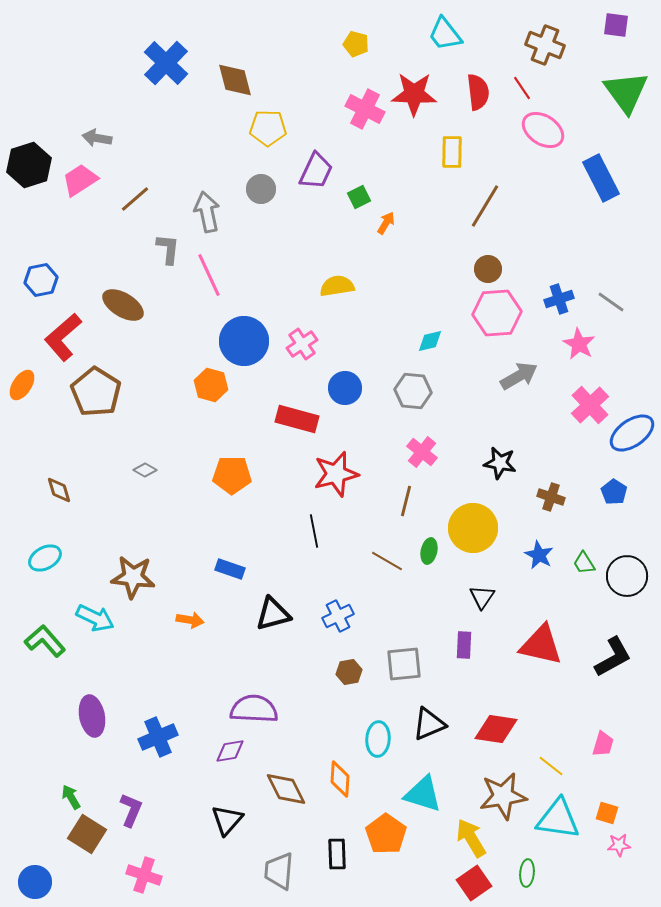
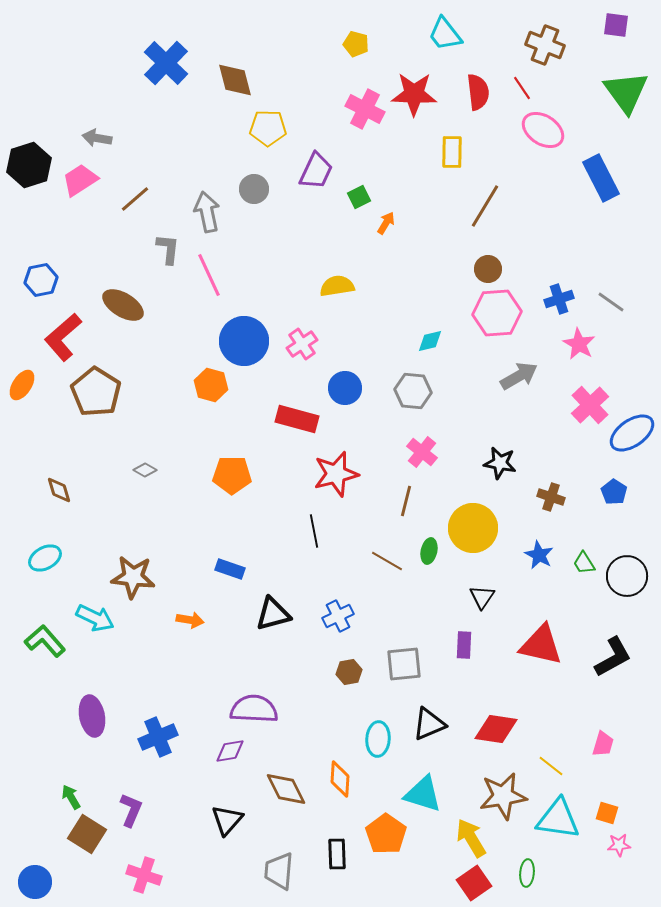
gray circle at (261, 189): moved 7 px left
